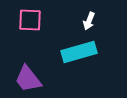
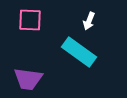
cyan rectangle: rotated 52 degrees clockwise
purple trapezoid: rotated 44 degrees counterclockwise
